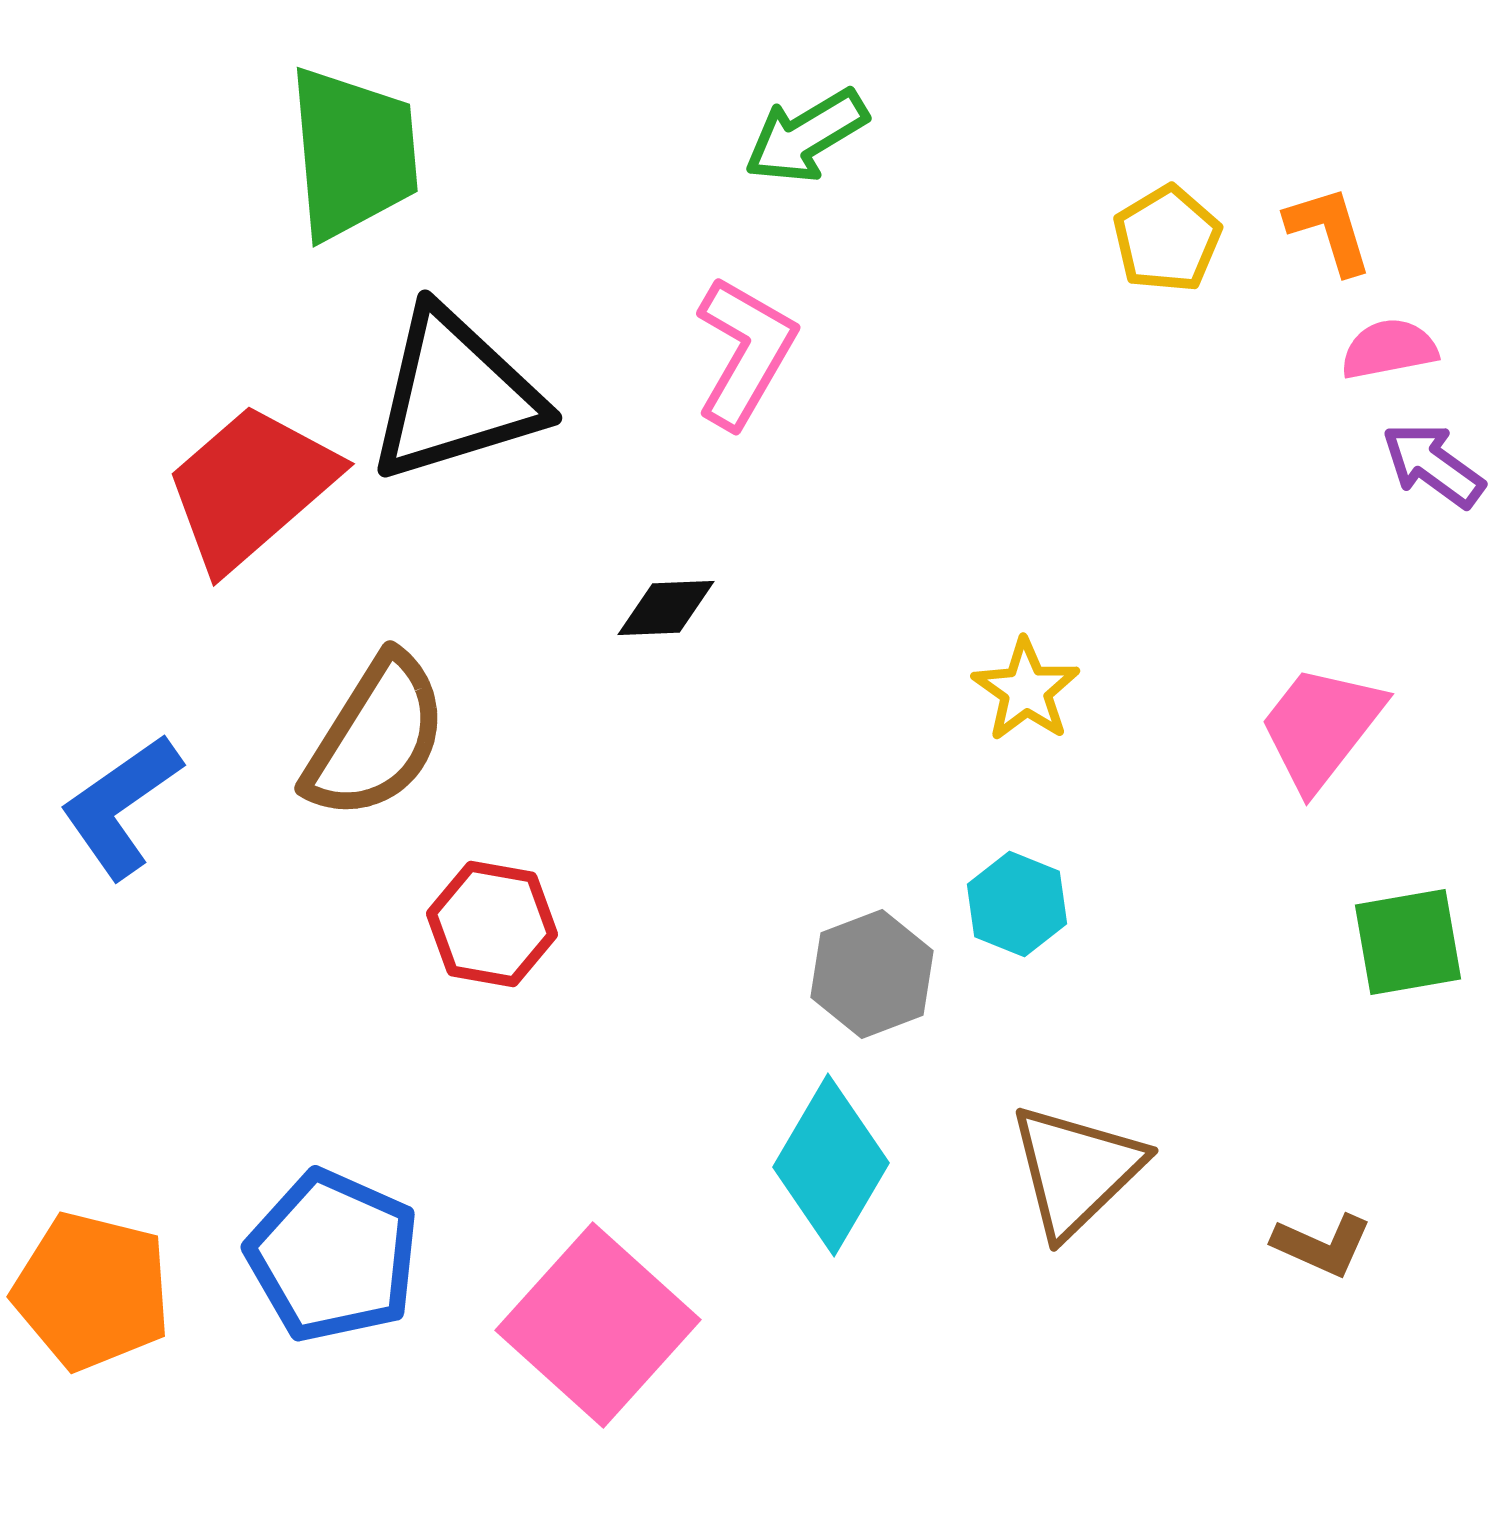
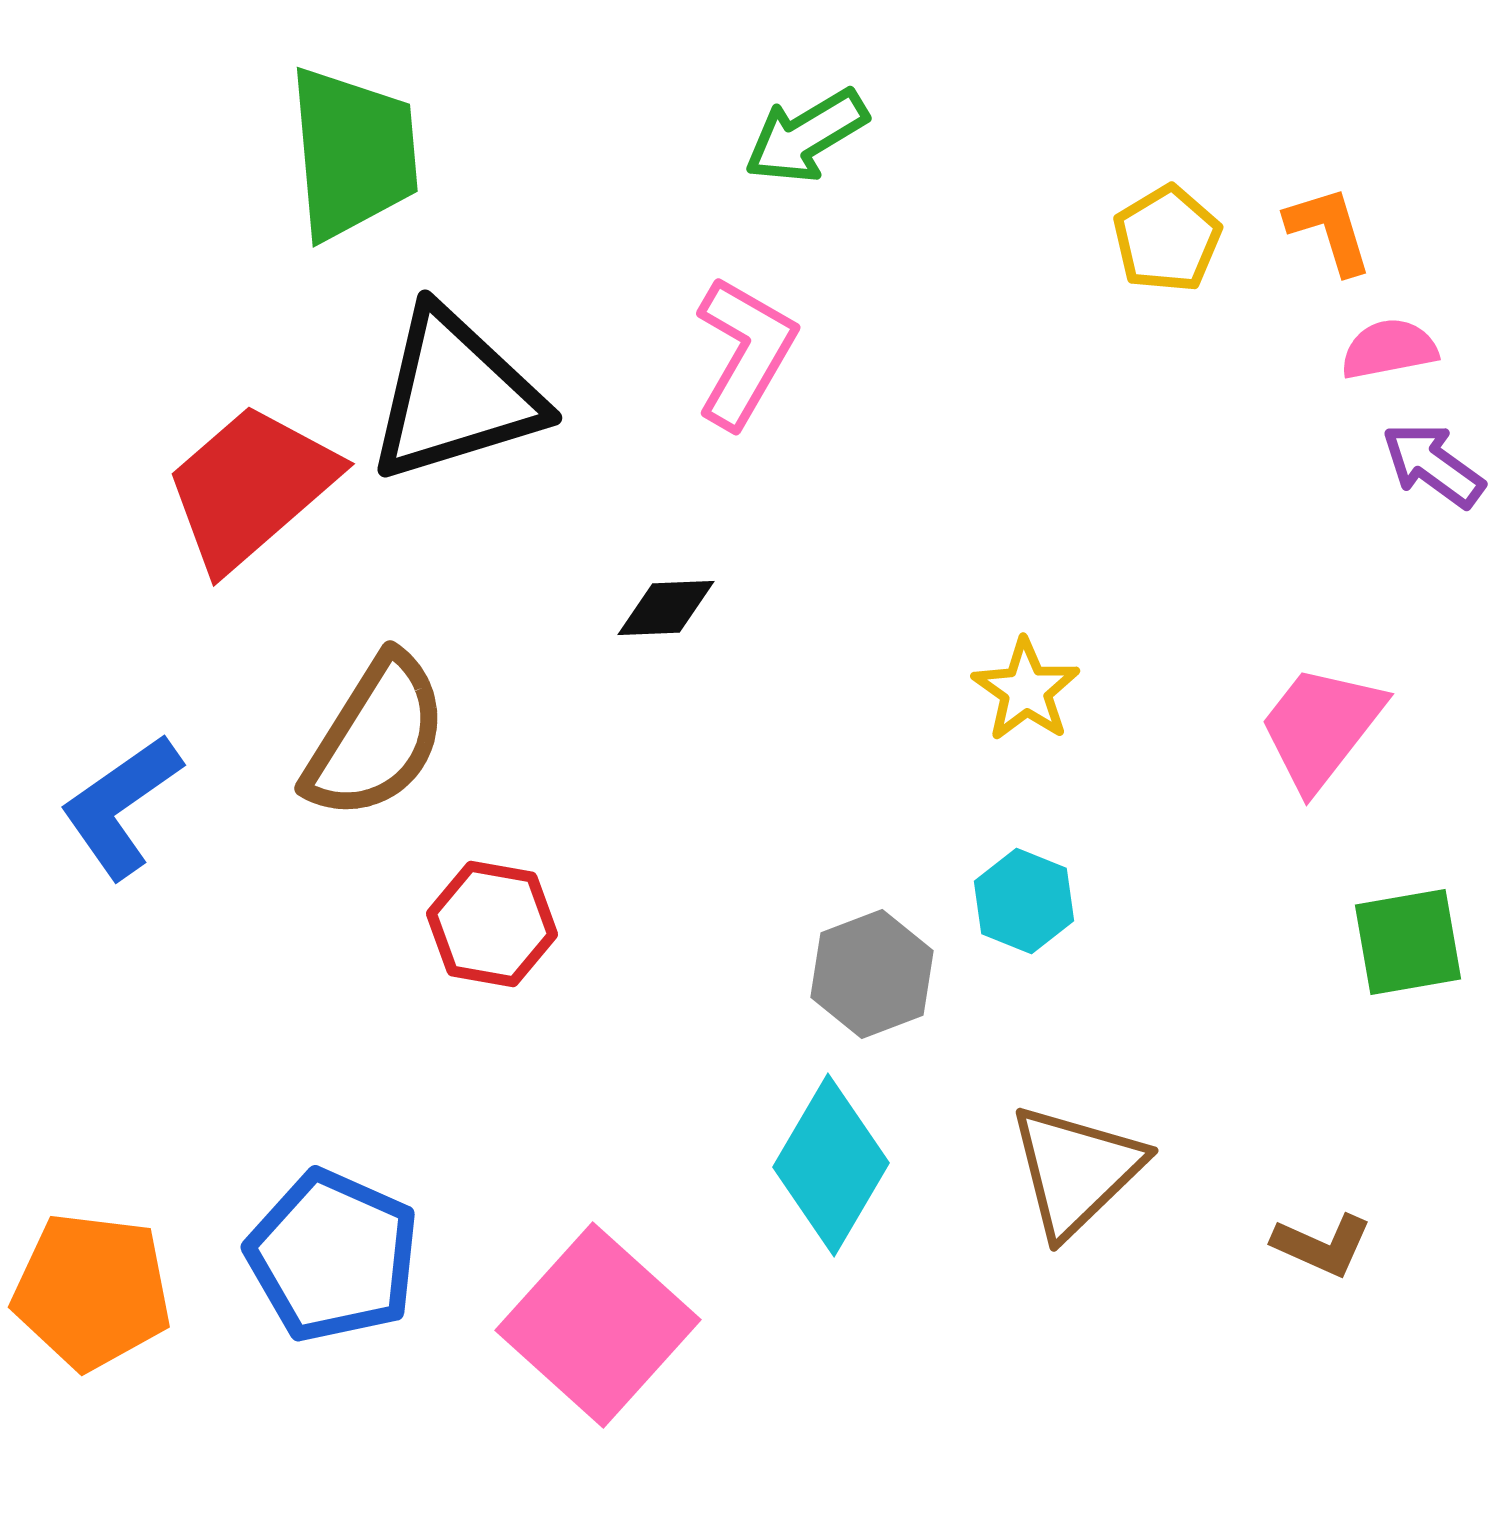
cyan hexagon: moved 7 px right, 3 px up
orange pentagon: rotated 7 degrees counterclockwise
